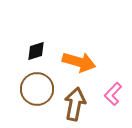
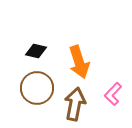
black diamond: rotated 30 degrees clockwise
orange arrow: rotated 56 degrees clockwise
brown circle: moved 1 px up
